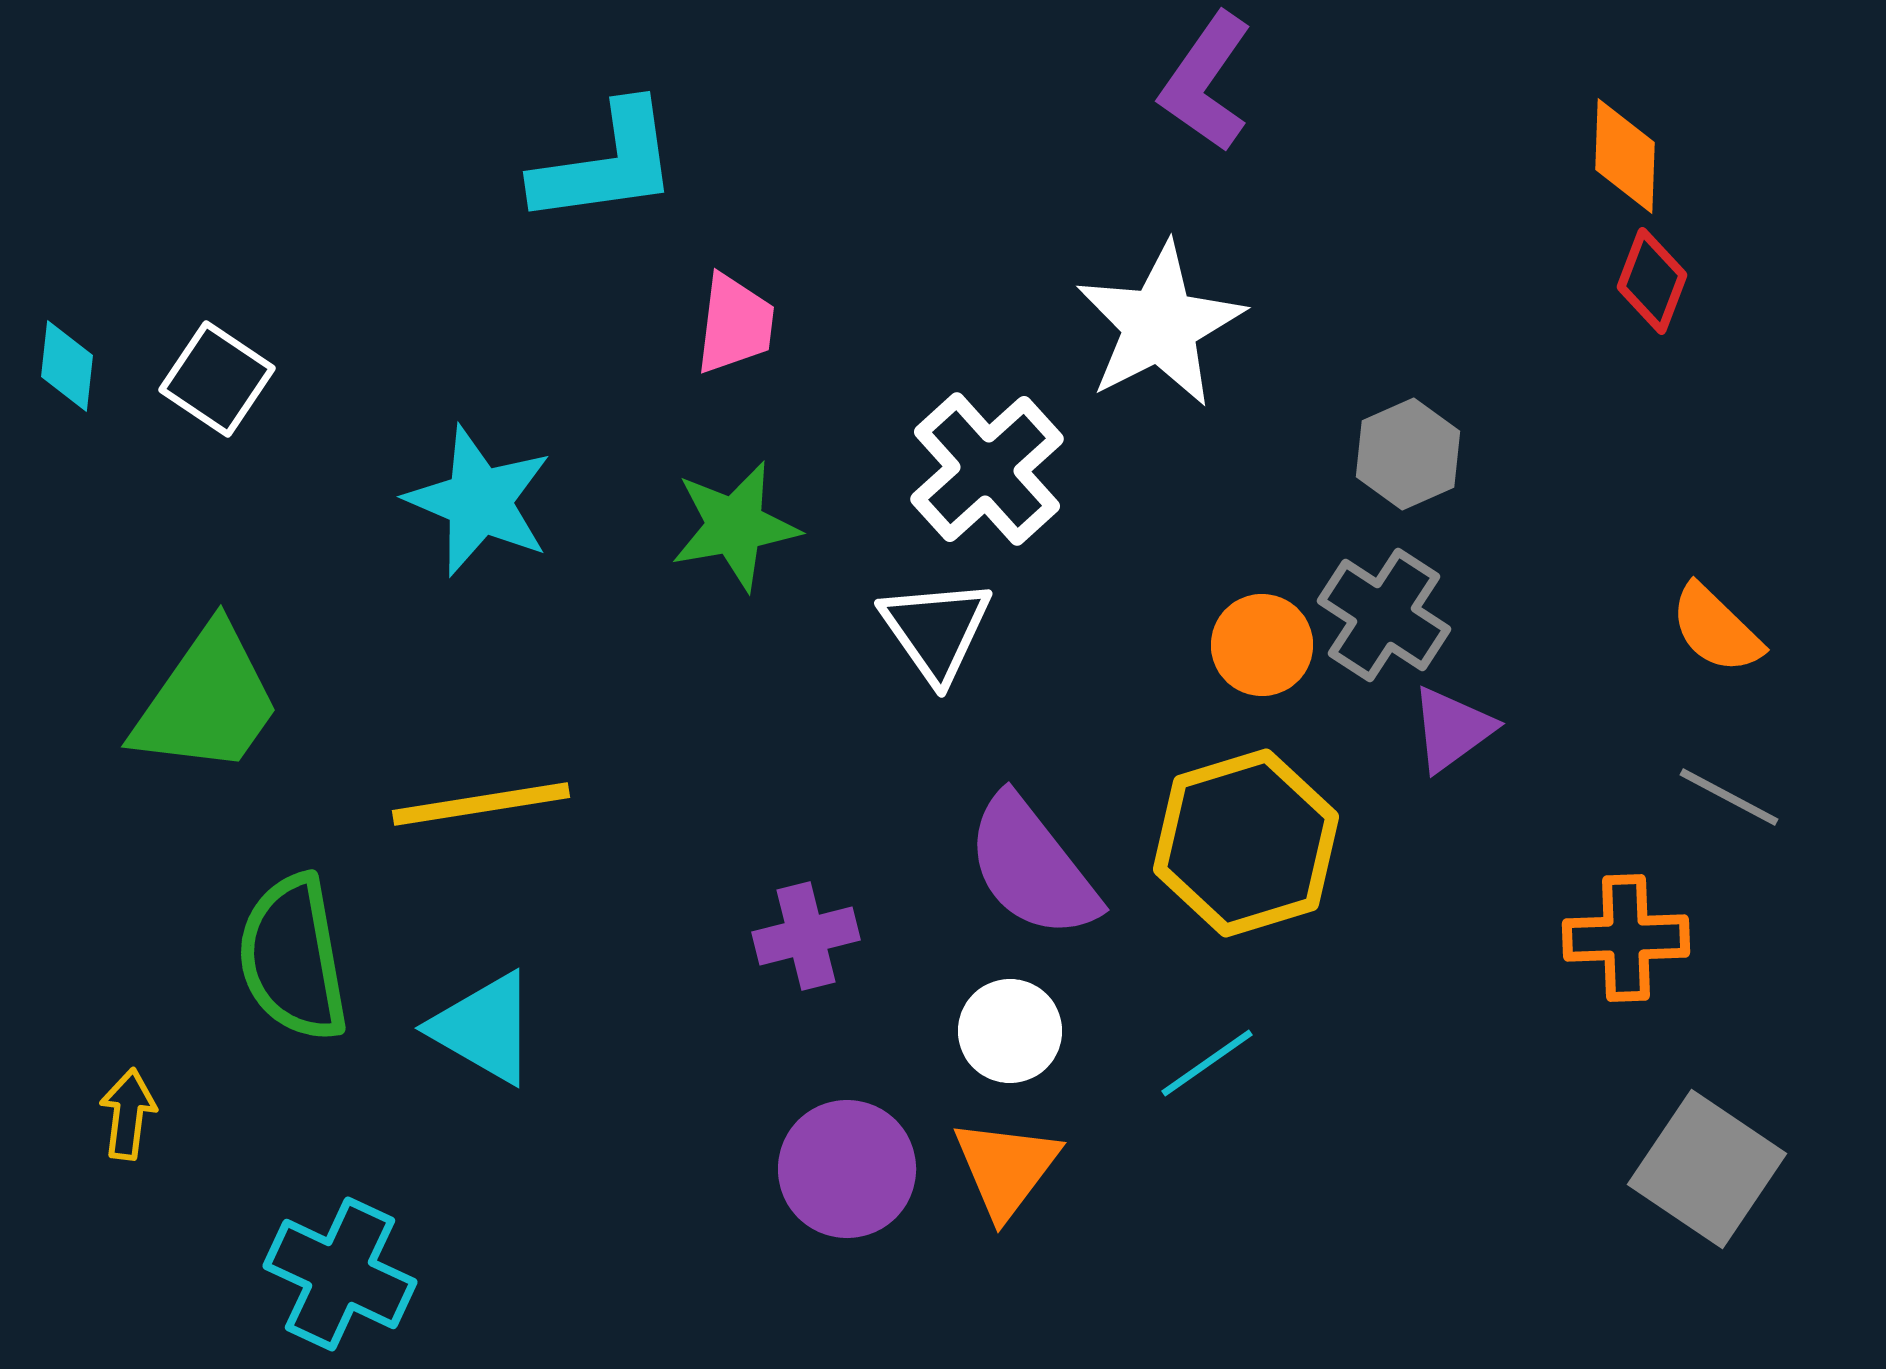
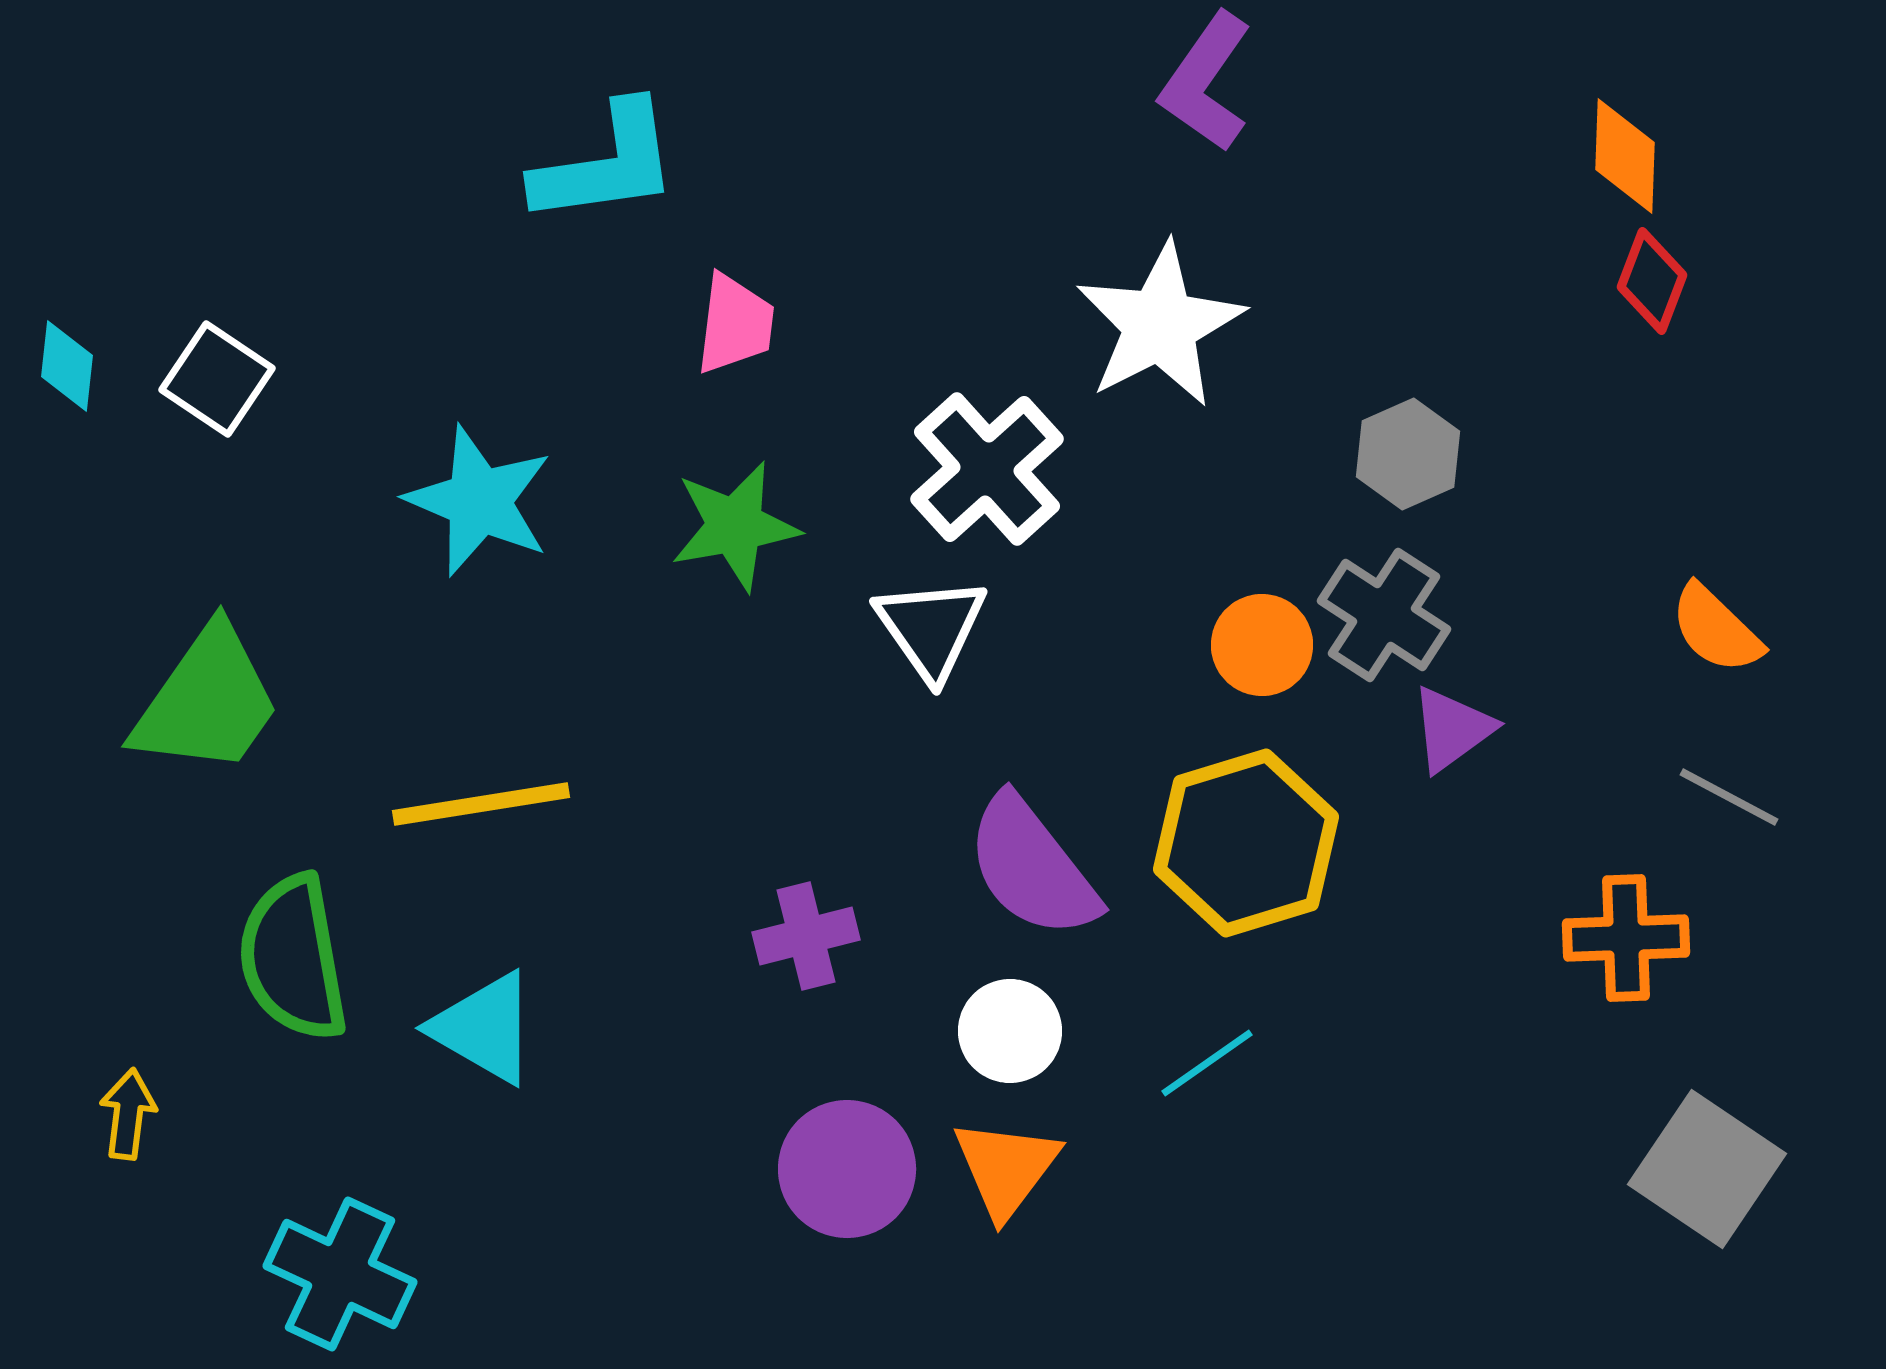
white triangle: moved 5 px left, 2 px up
